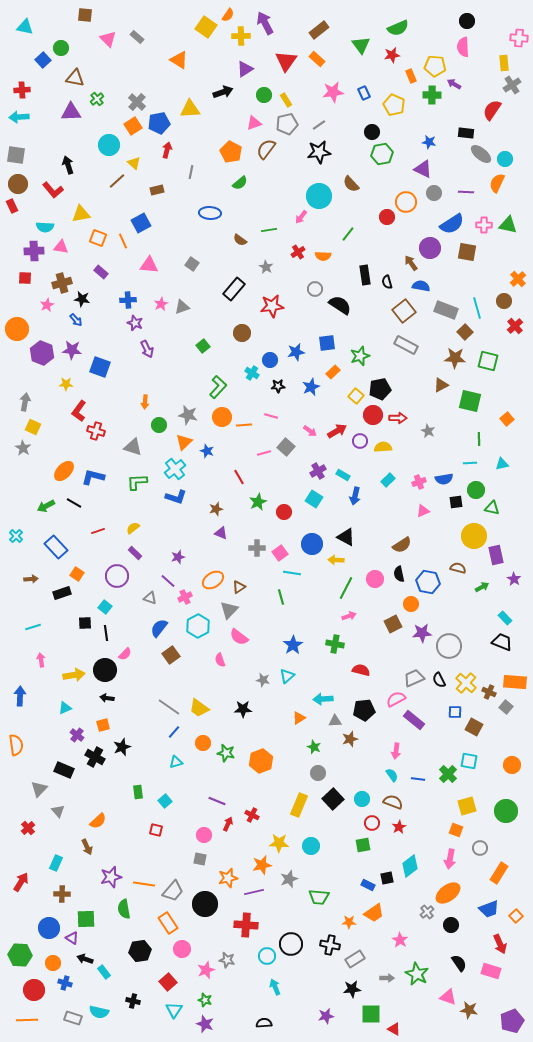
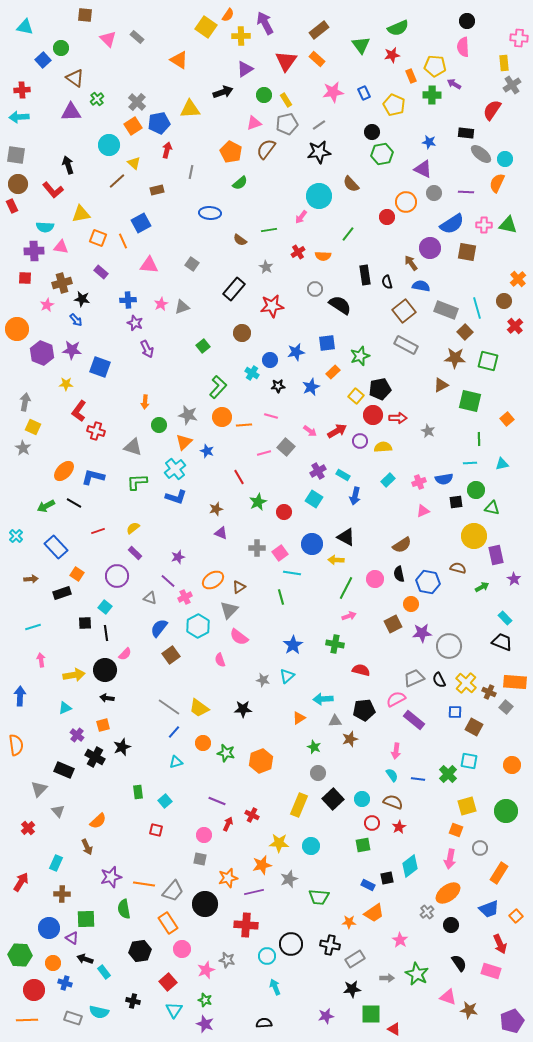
brown triangle at (75, 78): rotated 24 degrees clockwise
